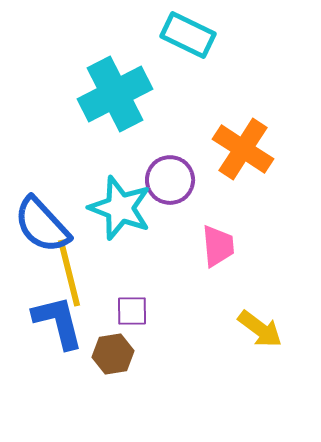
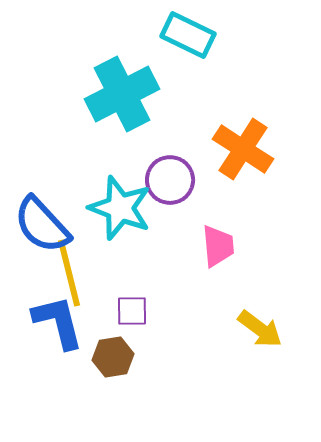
cyan cross: moved 7 px right
brown hexagon: moved 3 px down
